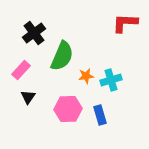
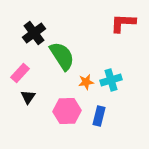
red L-shape: moved 2 px left
green semicircle: rotated 56 degrees counterclockwise
pink rectangle: moved 1 px left, 3 px down
orange star: moved 6 px down
pink hexagon: moved 1 px left, 2 px down
blue rectangle: moved 1 px left, 1 px down; rotated 30 degrees clockwise
